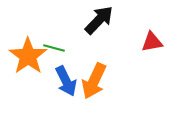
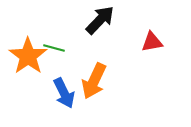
black arrow: moved 1 px right
blue arrow: moved 2 px left, 12 px down
